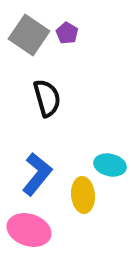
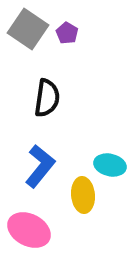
gray square: moved 1 px left, 6 px up
black semicircle: rotated 24 degrees clockwise
blue L-shape: moved 3 px right, 8 px up
pink ellipse: rotated 9 degrees clockwise
